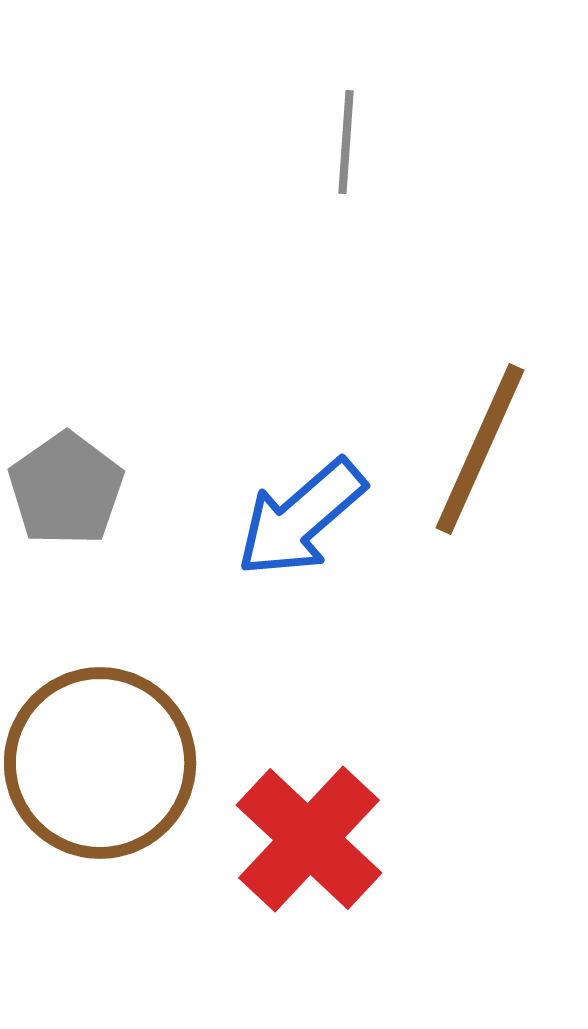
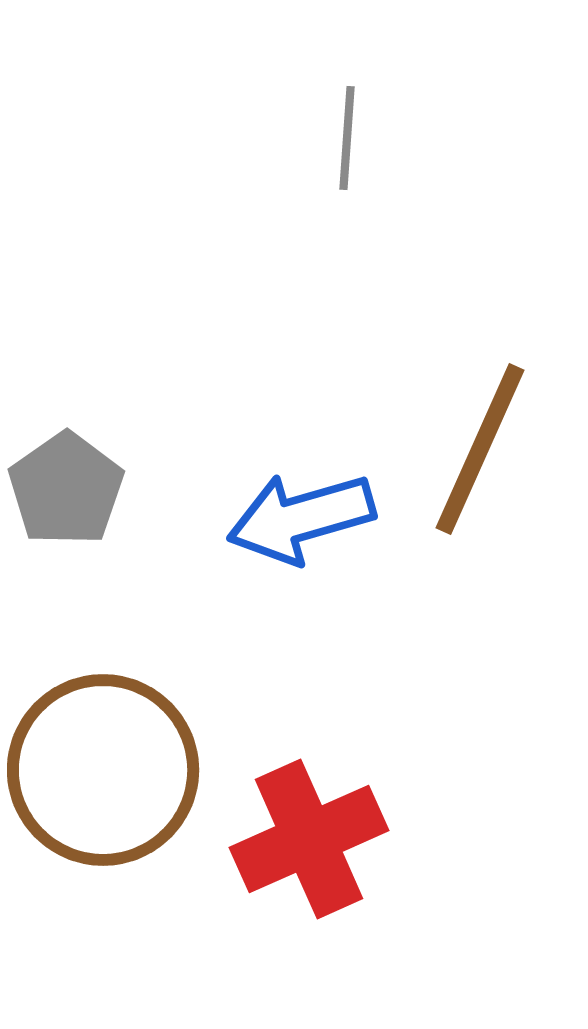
gray line: moved 1 px right, 4 px up
blue arrow: rotated 25 degrees clockwise
brown circle: moved 3 px right, 7 px down
red cross: rotated 23 degrees clockwise
